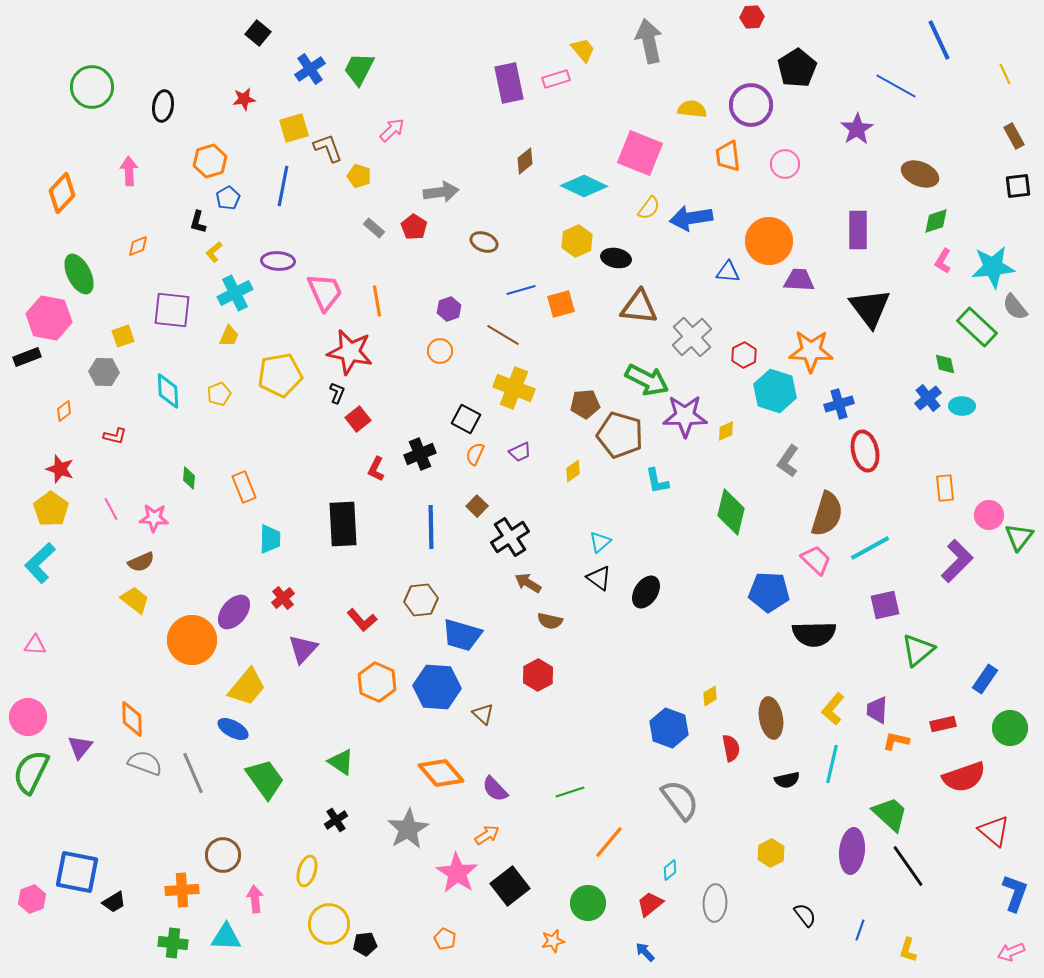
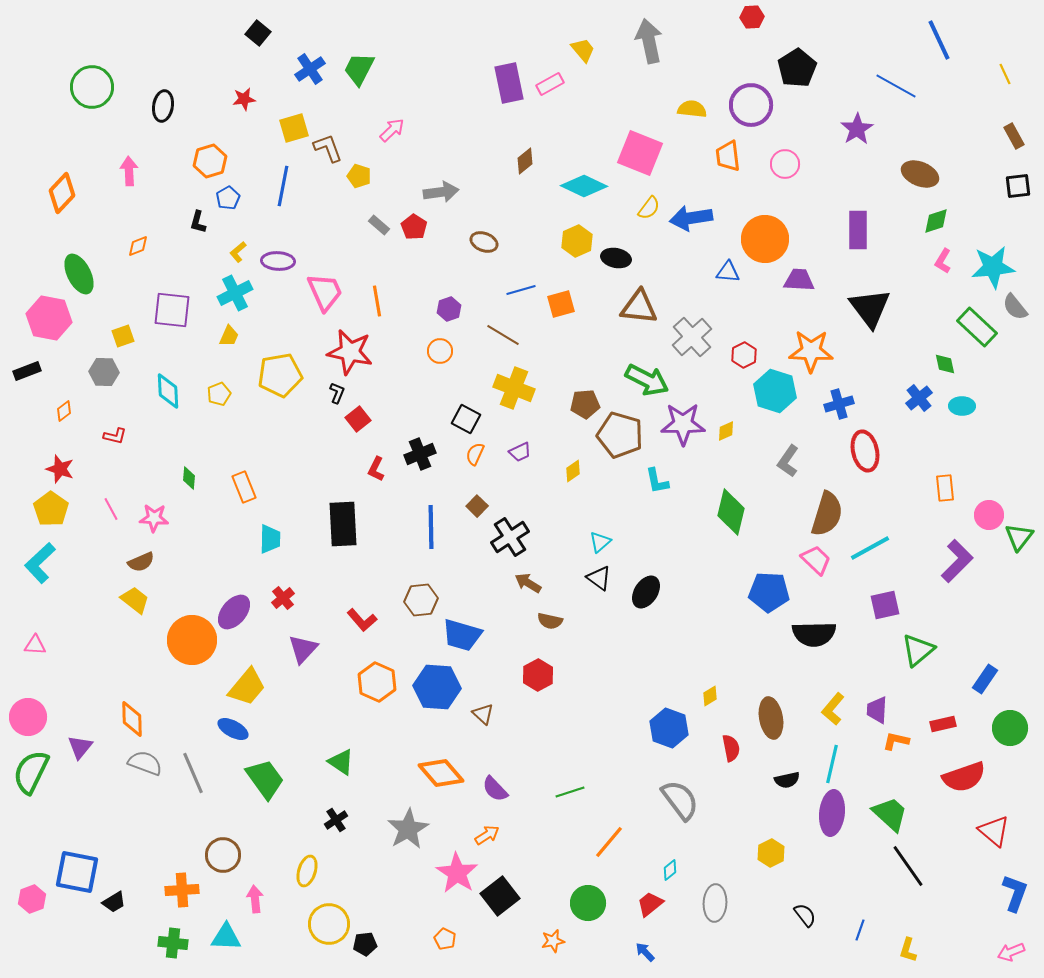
pink rectangle at (556, 79): moved 6 px left, 5 px down; rotated 12 degrees counterclockwise
gray rectangle at (374, 228): moved 5 px right, 3 px up
orange circle at (769, 241): moved 4 px left, 2 px up
yellow L-shape at (214, 252): moved 24 px right
black rectangle at (27, 357): moved 14 px down
blue cross at (928, 398): moved 9 px left
purple star at (685, 416): moved 2 px left, 8 px down
purple ellipse at (852, 851): moved 20 px left, 38 px up
black square at (510, 886): moved 10 px left, 10 px down
